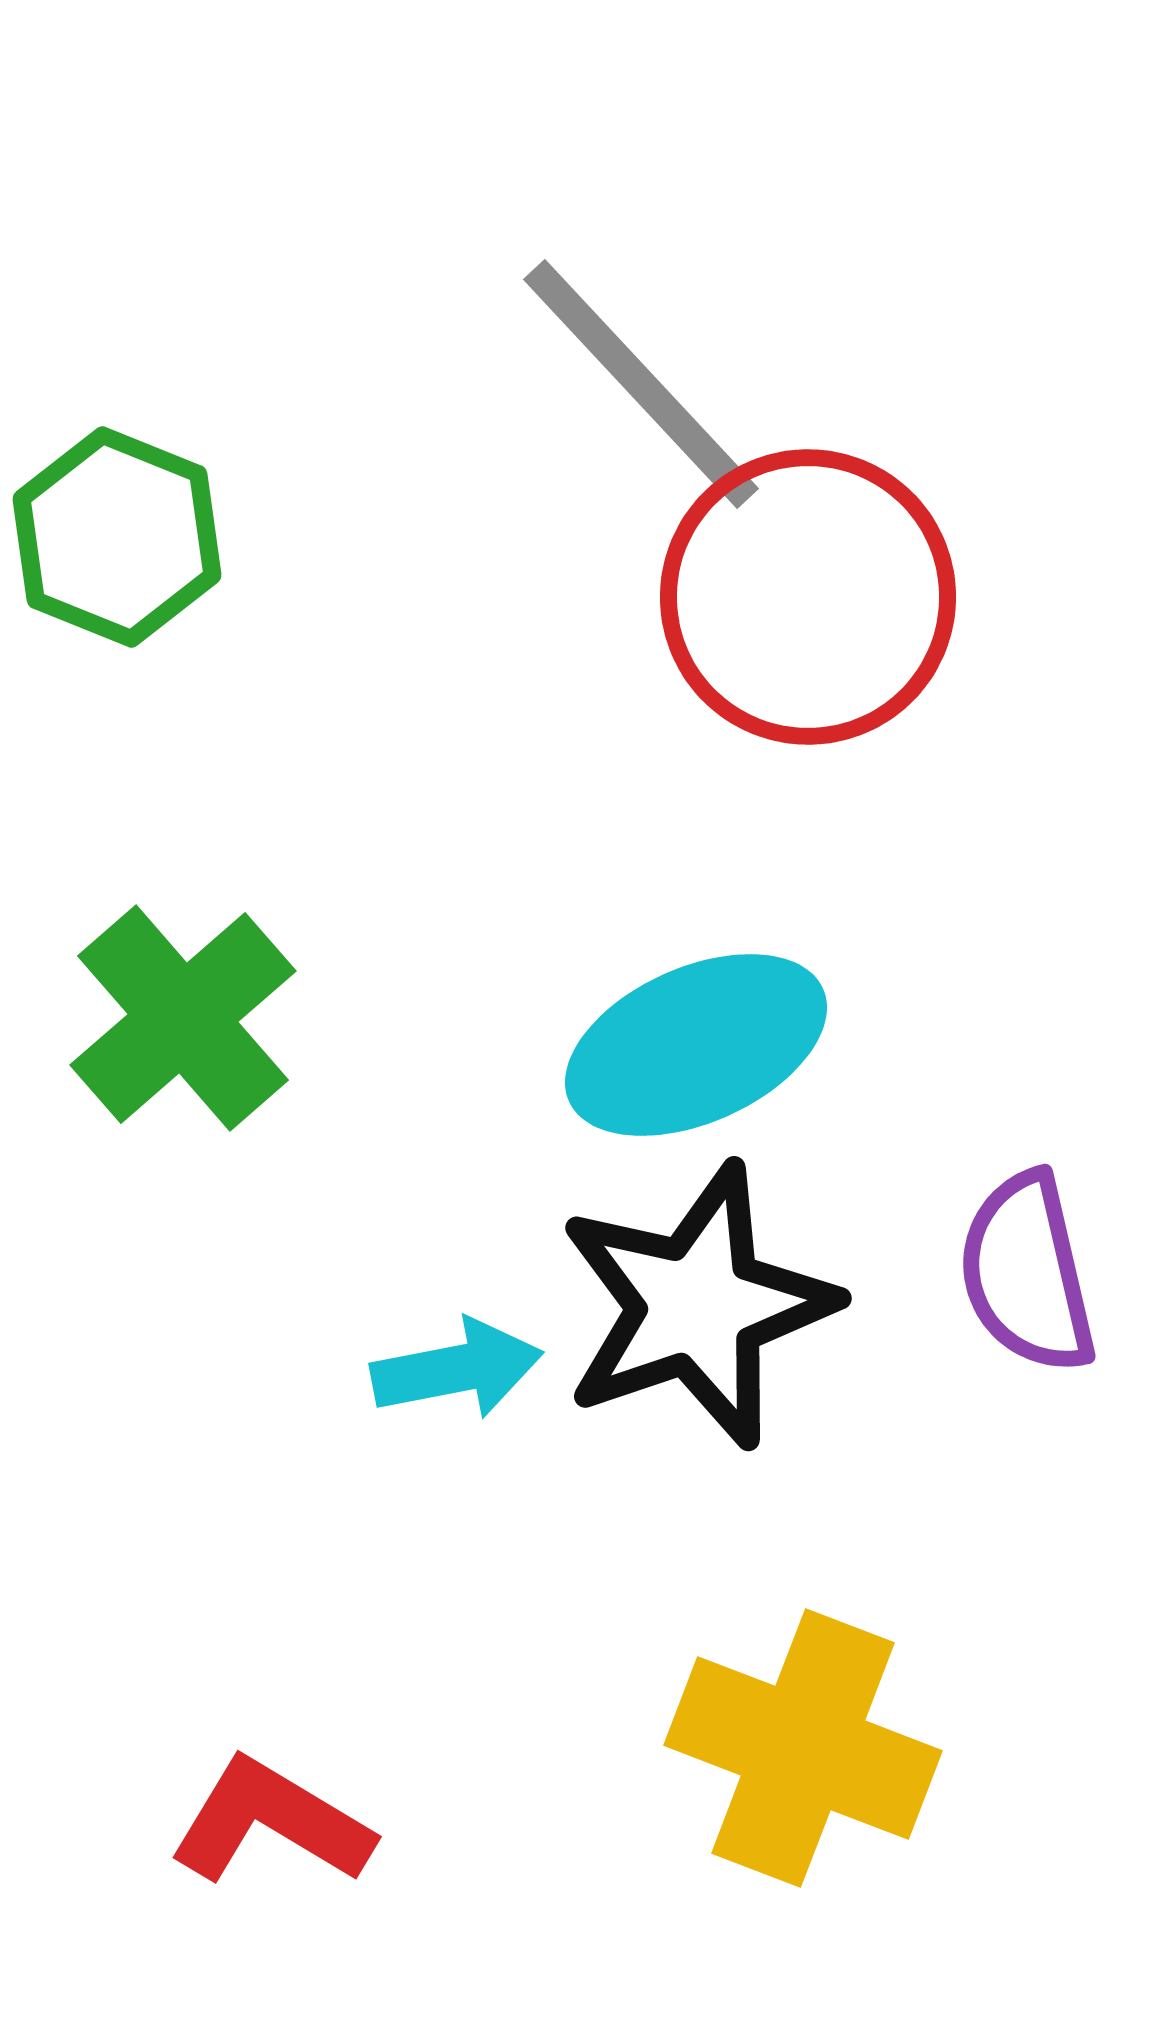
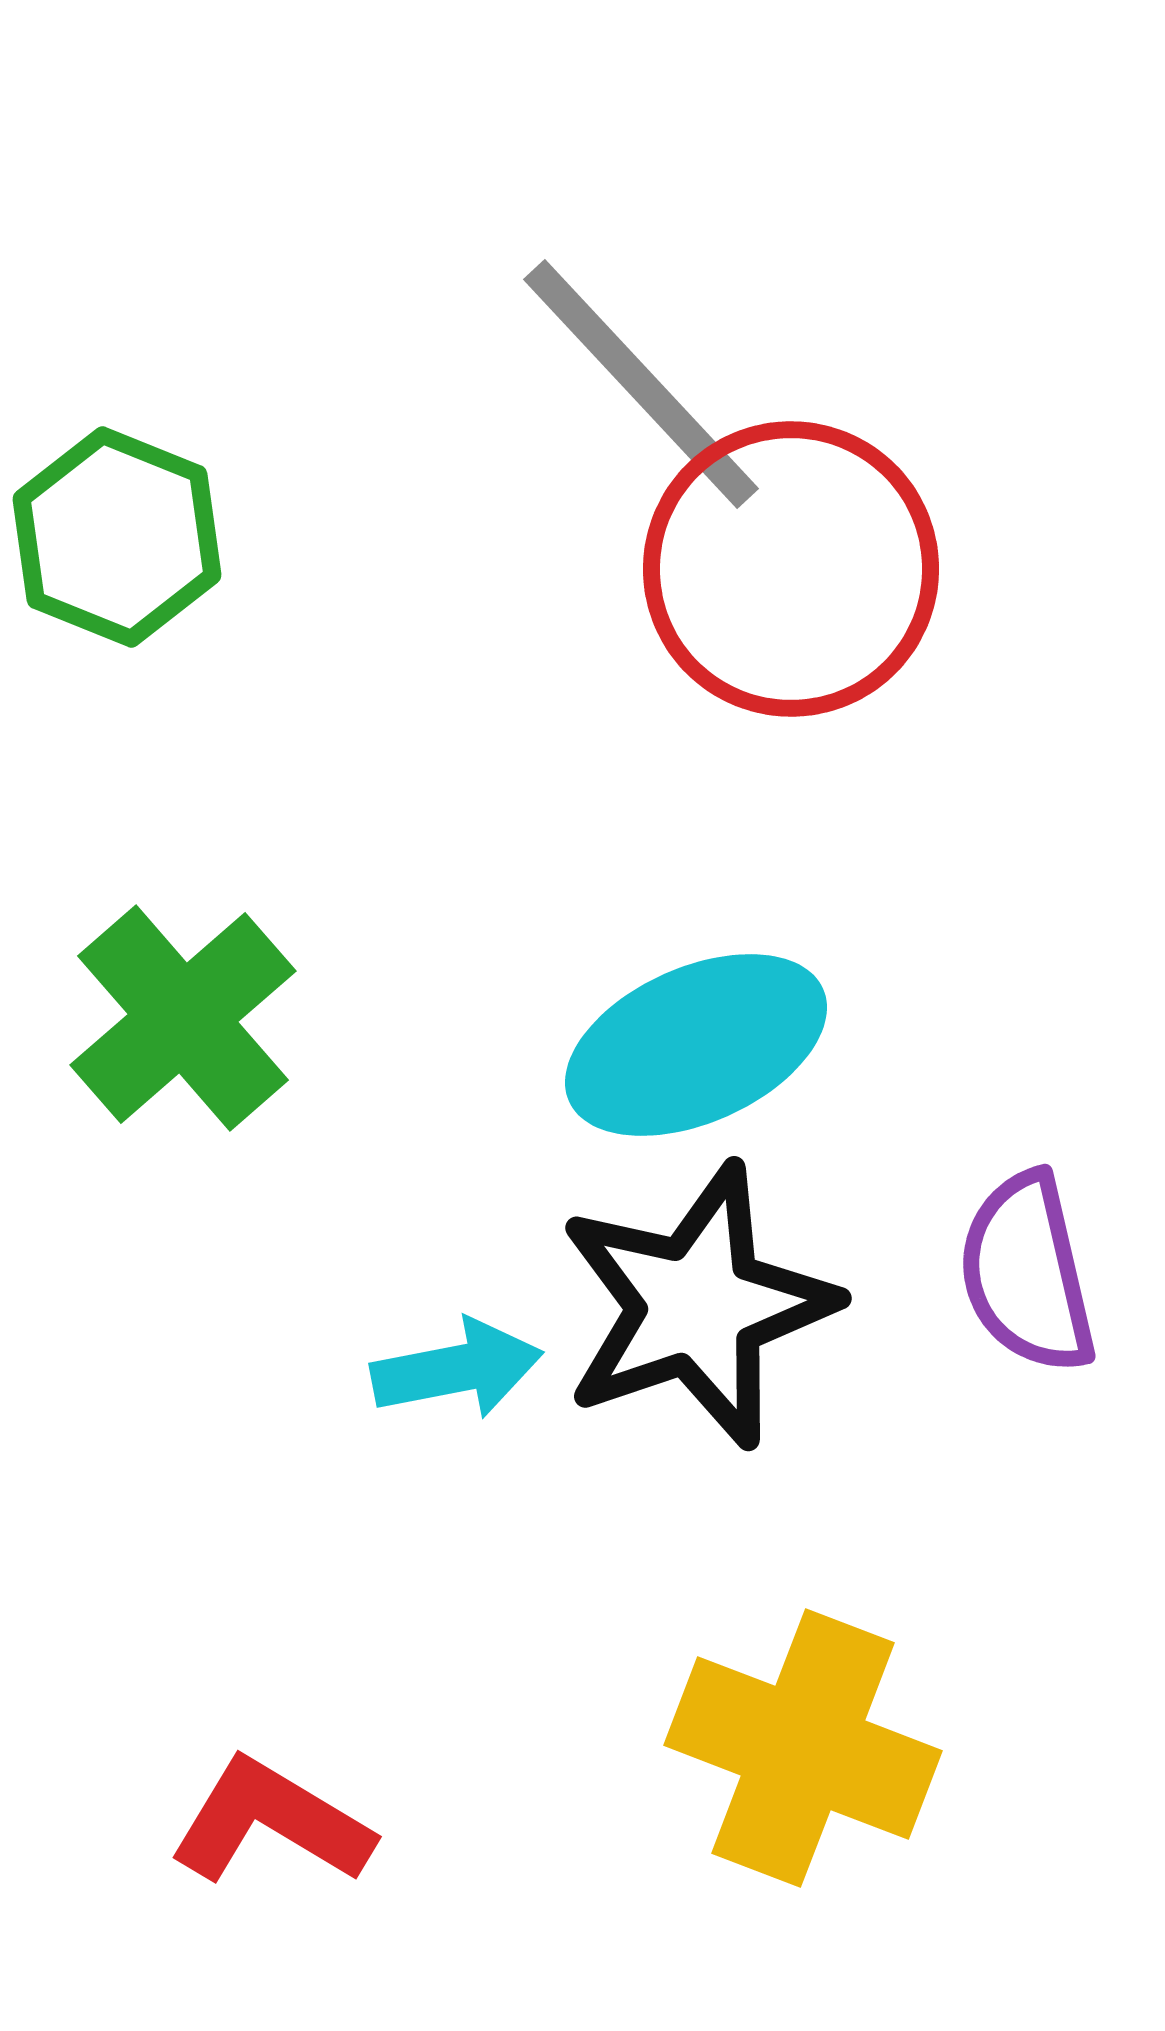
red circle: moved 17 px left, 28 px up
